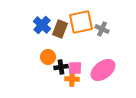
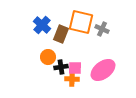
orange square: rotated 25 degrees clockwise
brown rectangle: moved 1 px right, 5 px down
